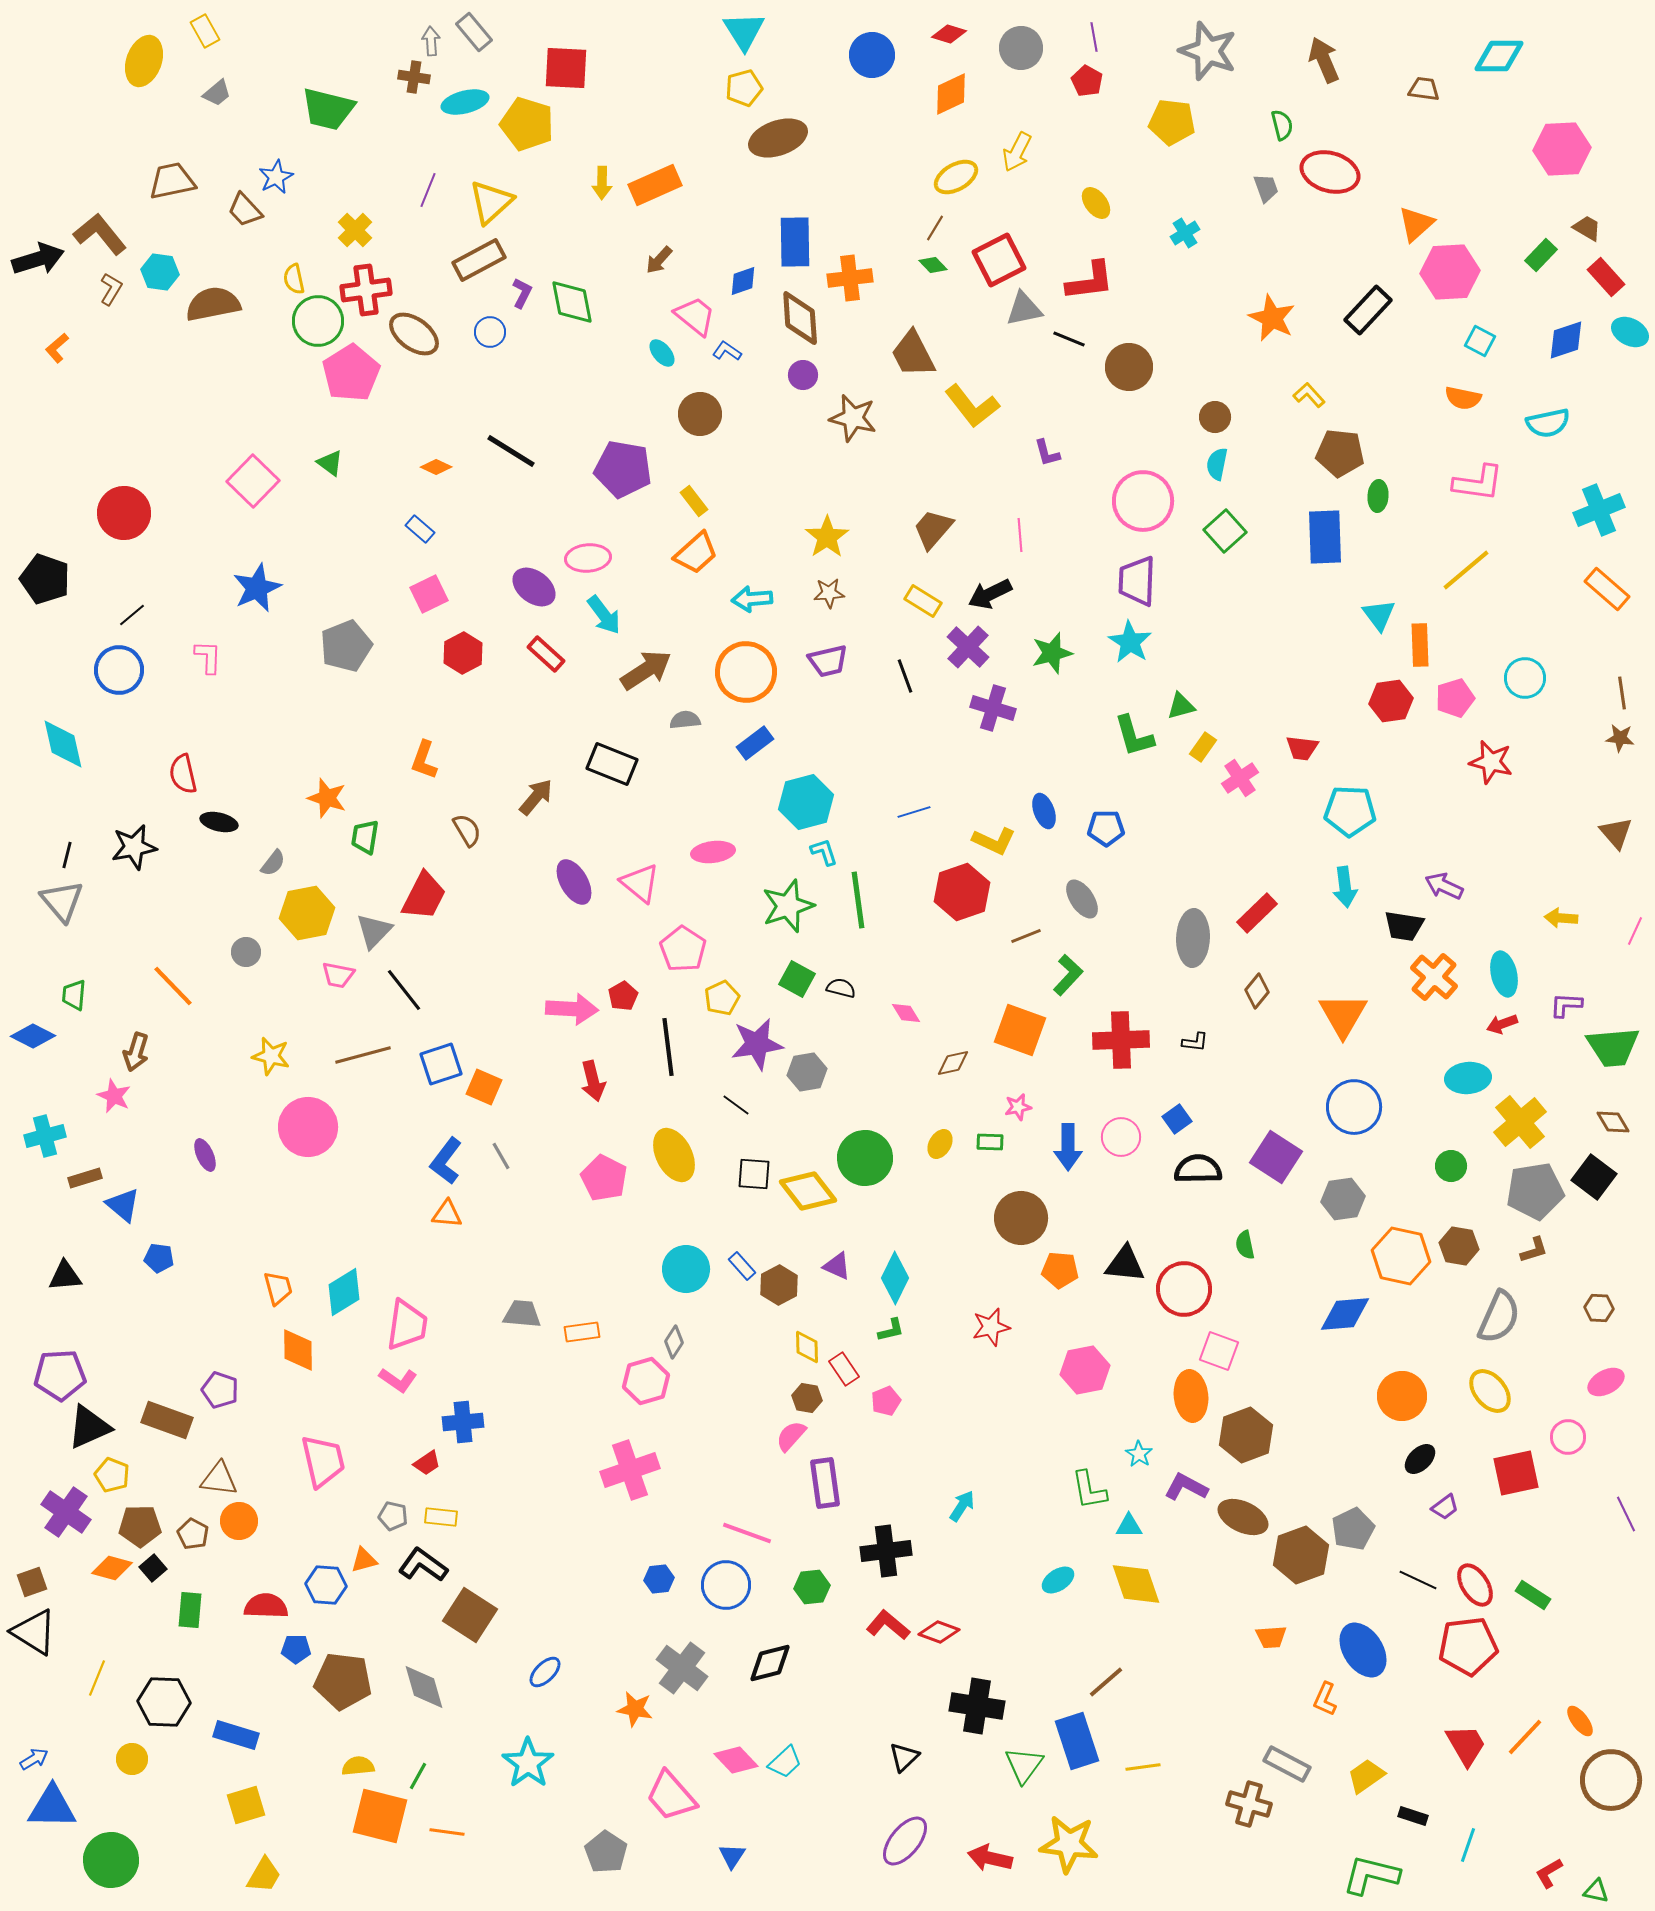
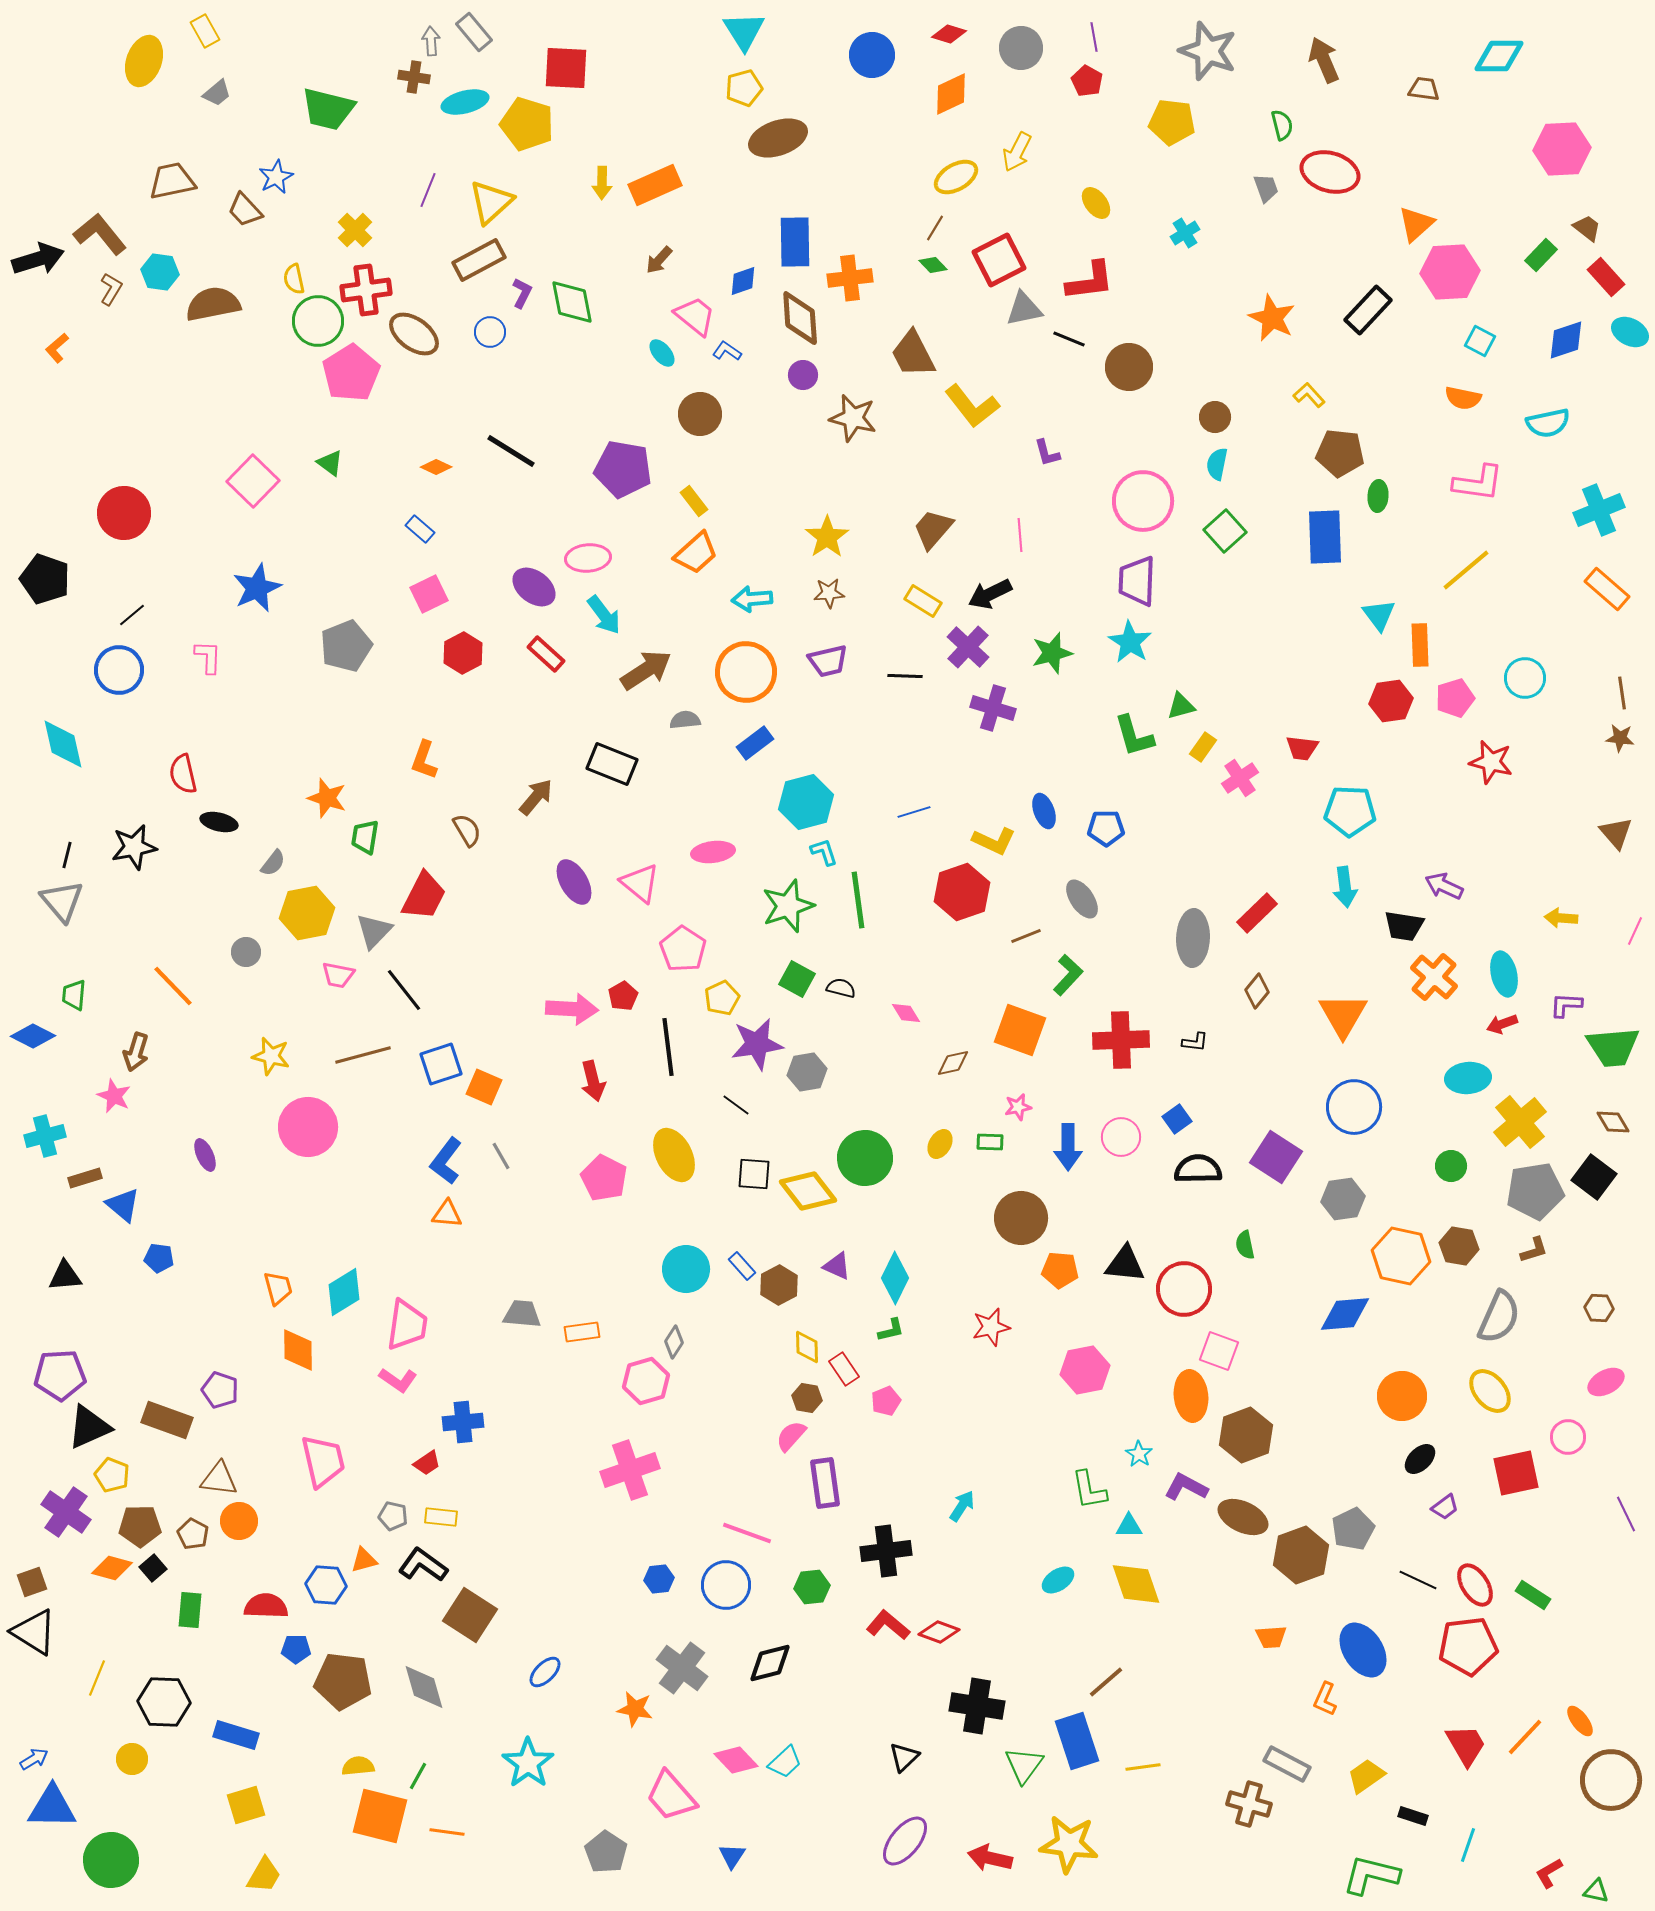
brown trapezoid at (1587, 228): rotated 8 degrees clockwise
black line at (905, 676): rotated 68 degrees counterclockwise
